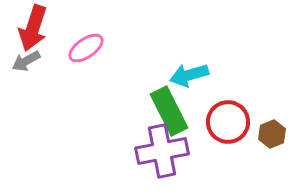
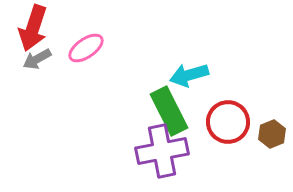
gray arrow: moved 11 px right, 2 px up
